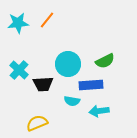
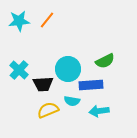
cyan star: moved 1 px right, 2 px up
cyan circle: moved 5 px down
yellow semicircle: moved 11 px right, 13 px up
